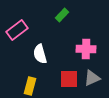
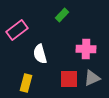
yellow rectangle: moved 4 px left, 3 px up
